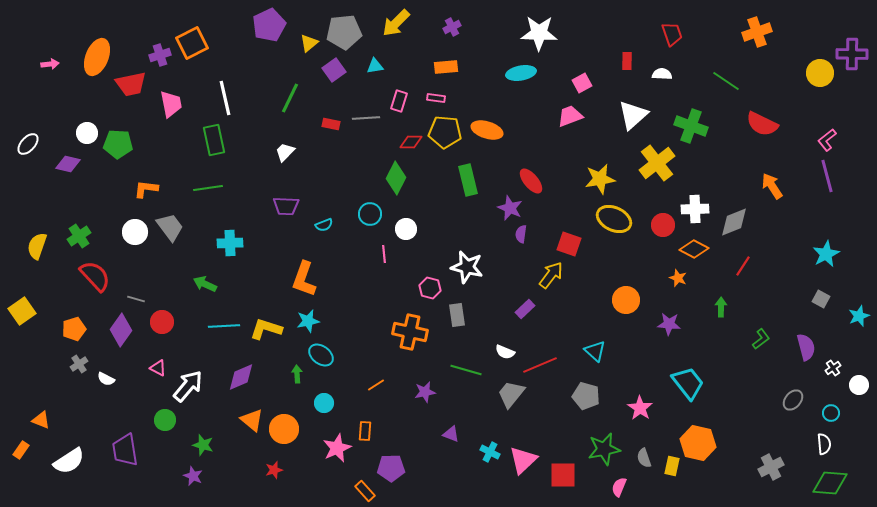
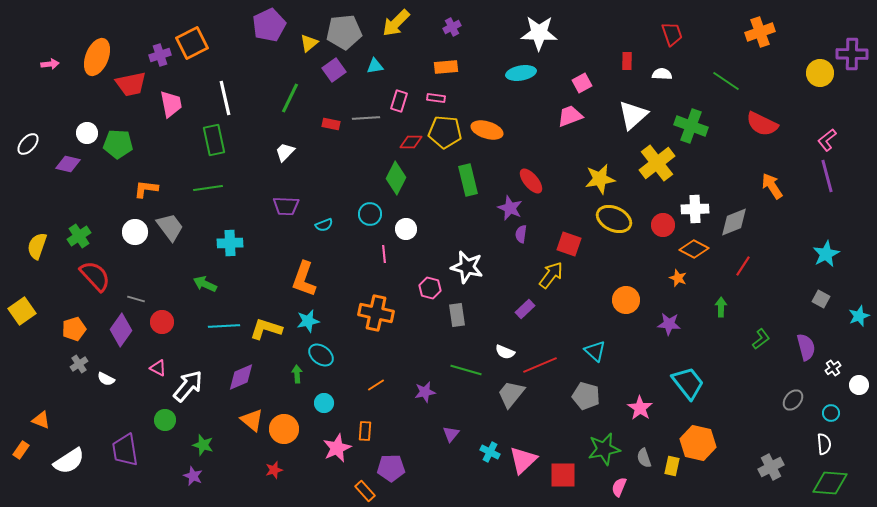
orange cross at (757, 32): moved 3 px right
orange cross at (410, 332): moved 34 px left, 19 px up
purple triangle at (451, 434): rotated 48 degrees clockwise
